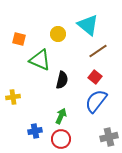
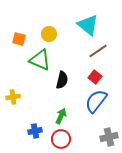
yellow circle: moved 9 px left
